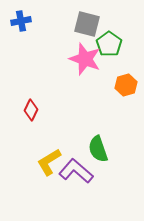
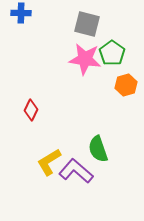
blue cross: moved 8 px up; rotated 12 degrees clockwise
green pentagon: moved 3 px right, 9 px down
pink star: rotated 12 degrees counterclockwise
